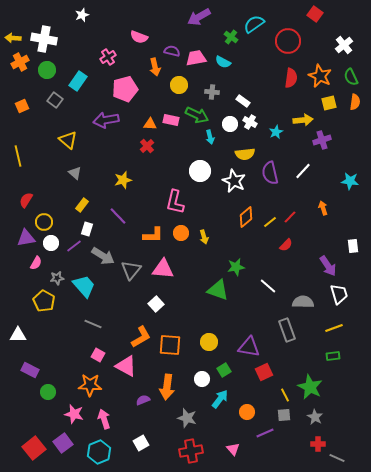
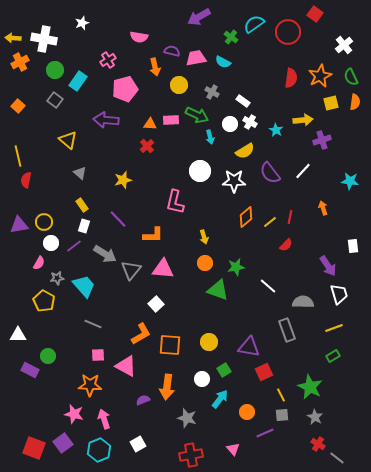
white star at (82, 15): moved 8 px down
pink semicircle at (139, 37): rotated 12 degrees counterclockwise
red circle at (288, 41): moved 9 px up
pink cross at (108, 57): moved 3 px down
green circle at (47, 70): moved 8 px right
orange star at (320, 76): rotated 20 degrees clockwise
gray cross at (212, 92): rotated 24 degrees clockwise
yellow square at (329, 103): moved 2 px right
orange square at (22, 106): moved 4 px left; rotated 24 degrees counterclockwise
purple arrow at (106, 120): rotated 15 degrees clockwise
pink rectangle at (171, 120): rotated 14 degrees counterclockwise
cyan star at (276, 132): moved 2 px up; rotated 16 degrees counterclockwise
yellow semicircle at (245, 154): moved 3 px up; rotated 24 degrees counterclockwise
gray triangle at (75, 173): moved 5 px right
purple semicircle at (270, 173): rotated 25 degrees counterclockwise
white star at (234, 181): rotated 25 degrees counterclockwise
red semicircle at (26, 200): moved 20 px up; rotated 21 degrees counterclockwise
yellow rectangle at (82, 205): rotated 72 degrees counterclockwise
purple line at (118, 216): moved 3 px down
red line at (290, 217): rotated 32 degrees counterclockwise
white rectangle at (87, 229): moved 3 px left, 3 px up
orange circle at (181, 233): moved 24 px right, 30 px down
purple triangle at (26, 238): moved 7 px left, 13 px up
gray arrow at (103, 256): moved 2 px right, 2 px up
pink semicircle at (36, 263): moved 3 px right
orange L-shape at (141, 337): moved 3 px up
pink square at (98, 355): rotated 32 degrees counterclockwise
green rectangle at (333, 356): rotated 24 degrees counterclockwise
green circle at (48, 392): moved 36 px up
yellow line at (285, 395): moved 4 px left
gray square at (284, 415): moved 2 px left
white square at (141, 443): moved 3 px left, 1 px down
red cross at (318, 444): rotated 32 degrees clockwise
red square at (34, 448): rotated 30 degrees counterclockwise
red cross at (191, 451): moved 4 px down
cyan hexagon at (99, 452): moved 2 px up
gray line at (337, 458): rotated 14 degrees clockwise
